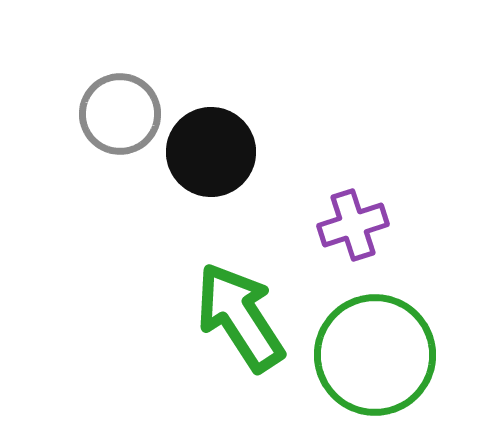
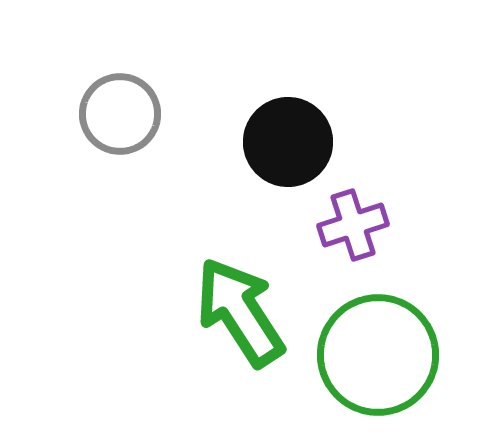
black circle: moved 77 px right, 10 px up
green arrow: moved 5 px up
green circle: moved 3 px right
